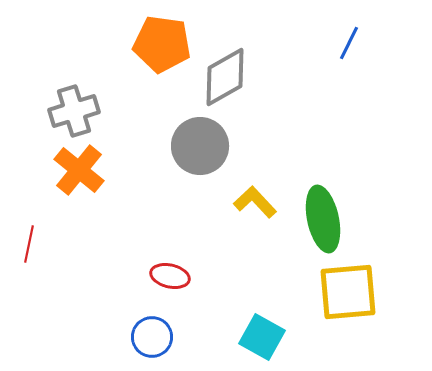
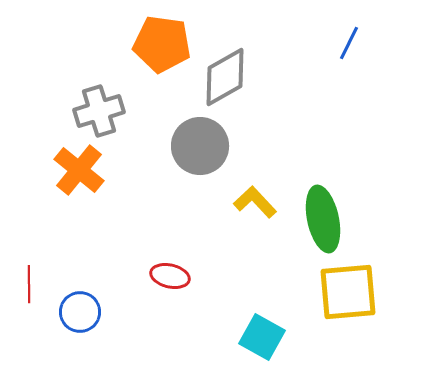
gray cross: moved 25 px right
red line: moved 40 px down; rotated 12 degrees counterclockwise
blue circle: moved 72 px left, 25 px up
